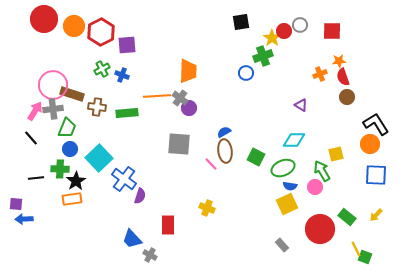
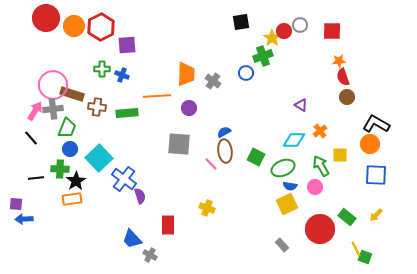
red circle at (44, 19): moved 2 px right, 1 px up
red hexagon at (101, 32): moved 5 px up
green cross at (102, 69): rotated 28 degrees clockwise
orange trapezoid at (188, 71): moved 2 px left, 3 px down
orange cross at (320, 74): moved 57 px down; rotated 16 degrees counterclockwise
gray cross at (180, 98): moved 33 px right, 17 px up
black L-shape at (376, 124): rotated 28 degrees counterclockwise
yellow square at (336, 154): moved 4 px right, 1 px down; rotated 14 degrees clockwise
green arrow at (322, 171): moved 1 px left, 5 px up
purple semicircle at (140, 196): rotated 35 degrees counterclockwise
